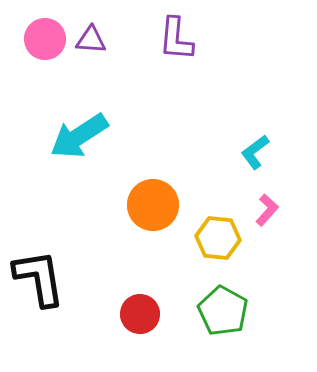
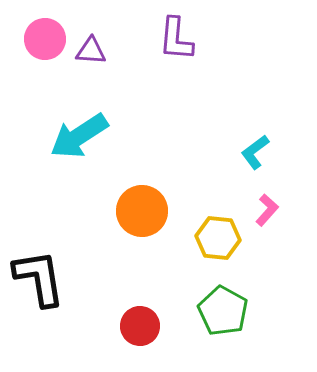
purple triangle: moved 11 px down
orange circle: moved 11 px left, 6 px down
red circle: moved 12 px down
